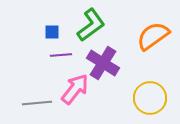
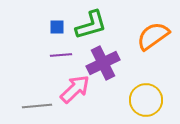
green L-shape: rotated 20 degrees clockwise
blue square: moved 5 px right, 5 px up
purple cross: rotated 32 degrees clockwise
pink arrow: rotated 8 degrees clockwise
yellow circle: moved 4 px left, 2 px down
gray line: moved 3 px down
